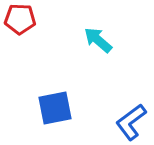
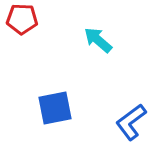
red pentagon: moved 2 px right
